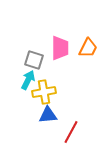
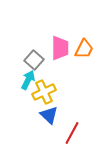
orange trapezoid: moved 4 px left, 1 px down
gray square: rotated 24 degrees clockwise
yellow cross: rotated 15 degrees counterclockwise
blue triangle: moved 1 px right; rotated 48 degrees clockwise
red line: moved 1 px right, 1 px down
